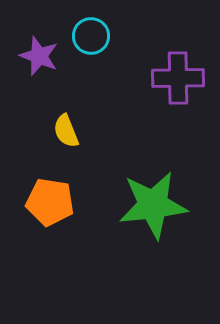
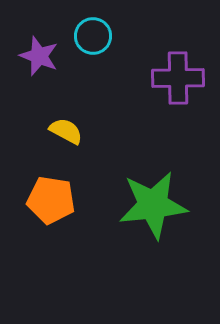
cyan circle: moved 2 px right
yellow semicircle: rotated 140 degrees clockwise
orange pentagon: moved 1 px right, 2 px up
